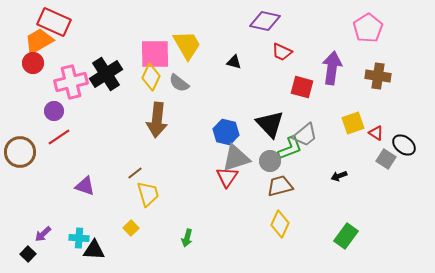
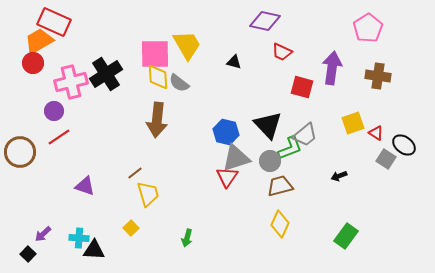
yellow diamond at (151, 77): moved 7 px right; rotated 28 degrees counterclockwise
black triangle at (270, 124): moved 2 px left, 1 px down
